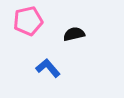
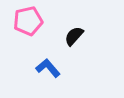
black semicircle: moved 2 px down; rotated 35 degrees counterclockwise
